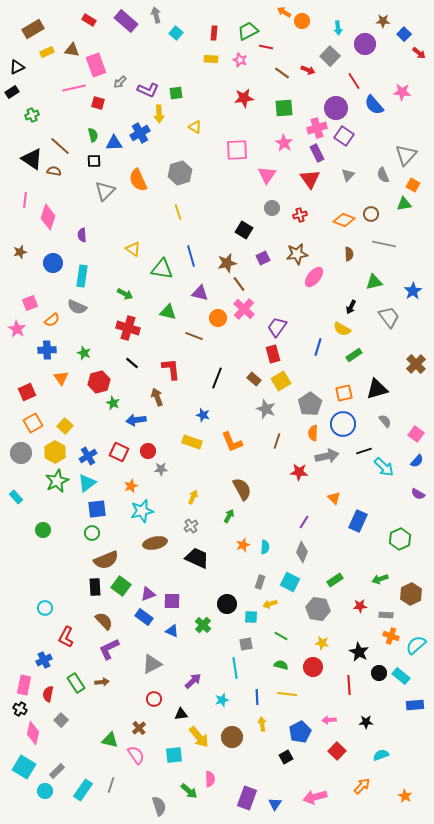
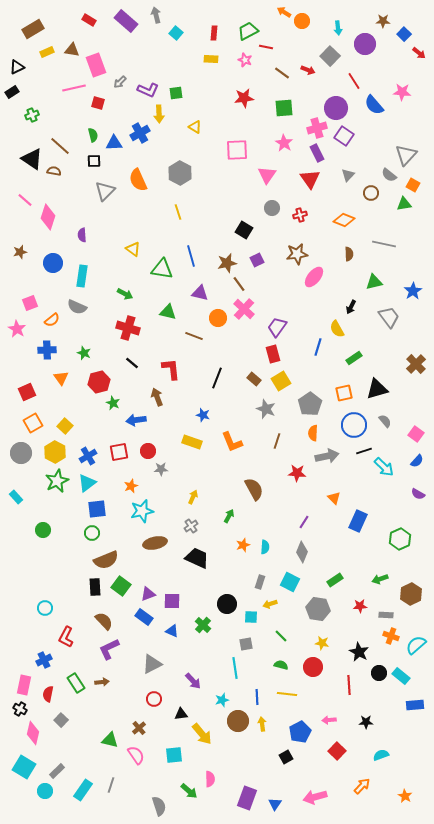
pink star at (240, 60): moved 5 px right
gray hexagon at (180, 173): rotated 15 degrees counterclockwise
gray semicircle at (383, 175): moved 6 px right; rotated 28 degrees counterclockwise
pink line at (25, 200): rotated 56 degrees counterclockwise
brown circle at (371, 214): moved 21 px up
purple square at (263, 258): moved 6 px left, 2 px down
yellow semicircle at (342, 329): moved 5 px left; rotated 30 degrees clockwise
green rectangle at (354, 355): moved 3 px down
blue circle at (343, 424): moved 11 px right, 1 px down
red square at (119, 452): rotated 36 degrees counterclockwise
red star at (299, 472): moved 2 px left, 1 px down
brown semicircle at (242, 489): moved 12 px right
green line at (281, 636): rotated 16 degrees clockwise
purple arrow at (193, 681): rotated 90 degrees clockwise
yellow arrow at (199, 737): moved 3 px right, 3 px up
brown circle at (232, 737): moved 6 px right, 16 px up
